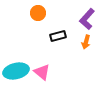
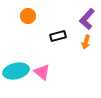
orange circle: moved 10 px left, 3 px down
